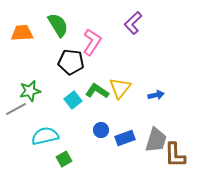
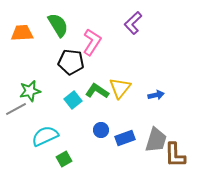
cyan semicircle: rotated 12 degrees counterclockwise
